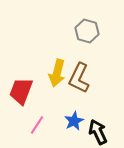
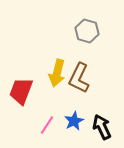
pink line: moved 10 px right
black arrow: moved 4 px right, 5 px up
